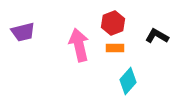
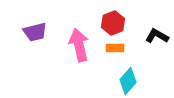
purple trapezoid: moved 12 px right
